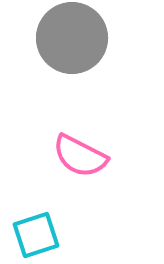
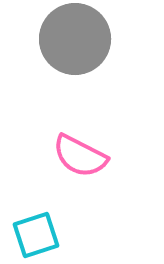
gray circle: moved 3 px right, 1 px down
